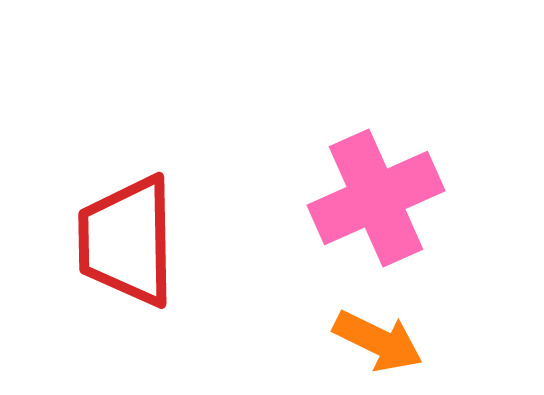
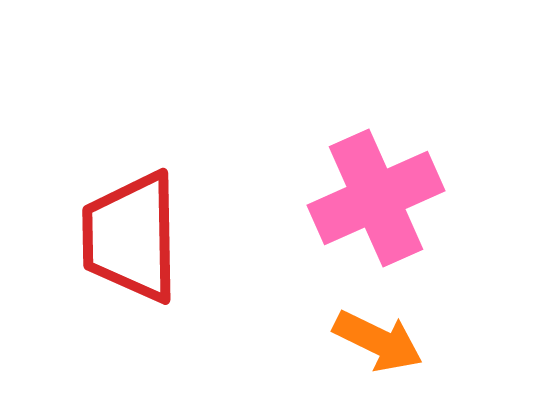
red trapezoid: moved 4 px right, 4 px up
